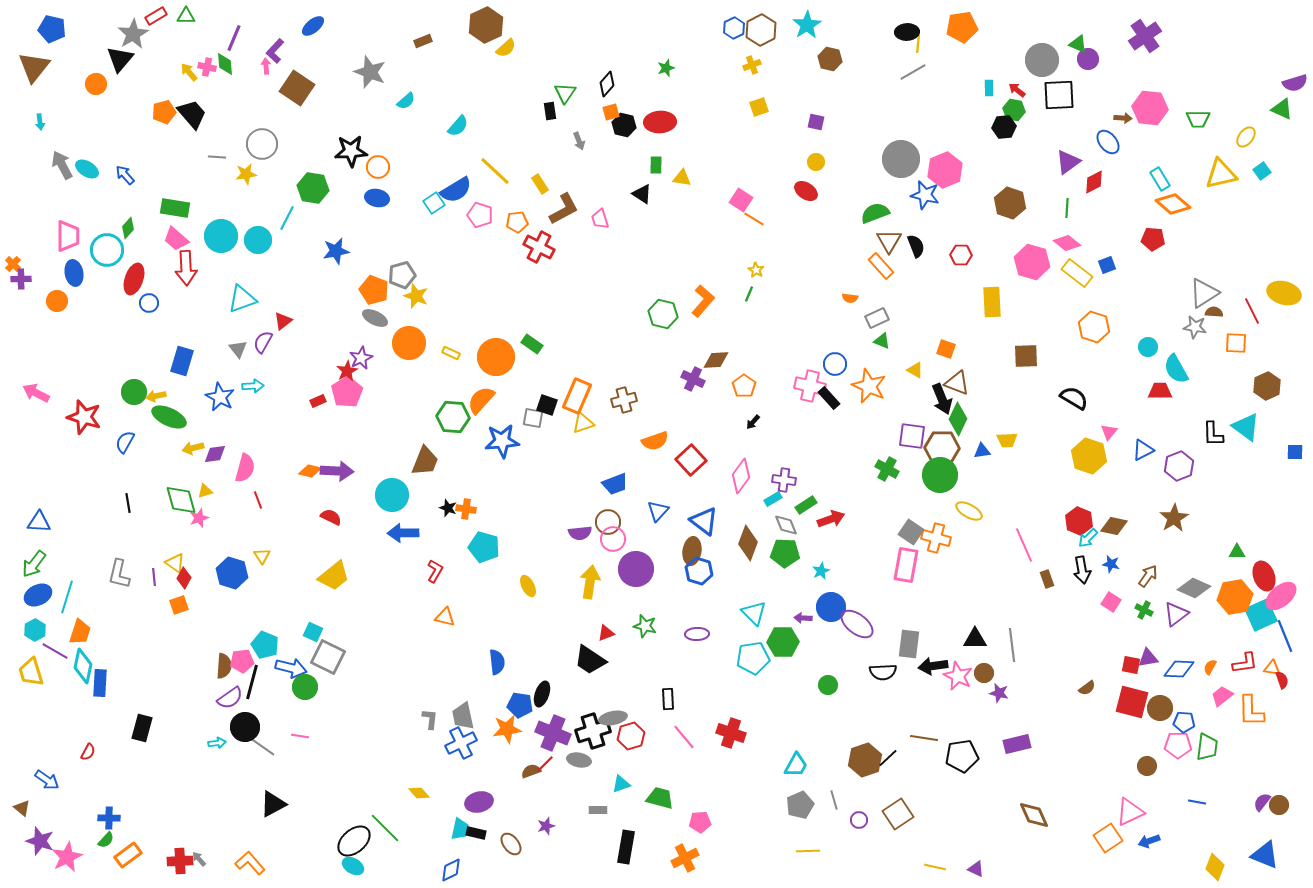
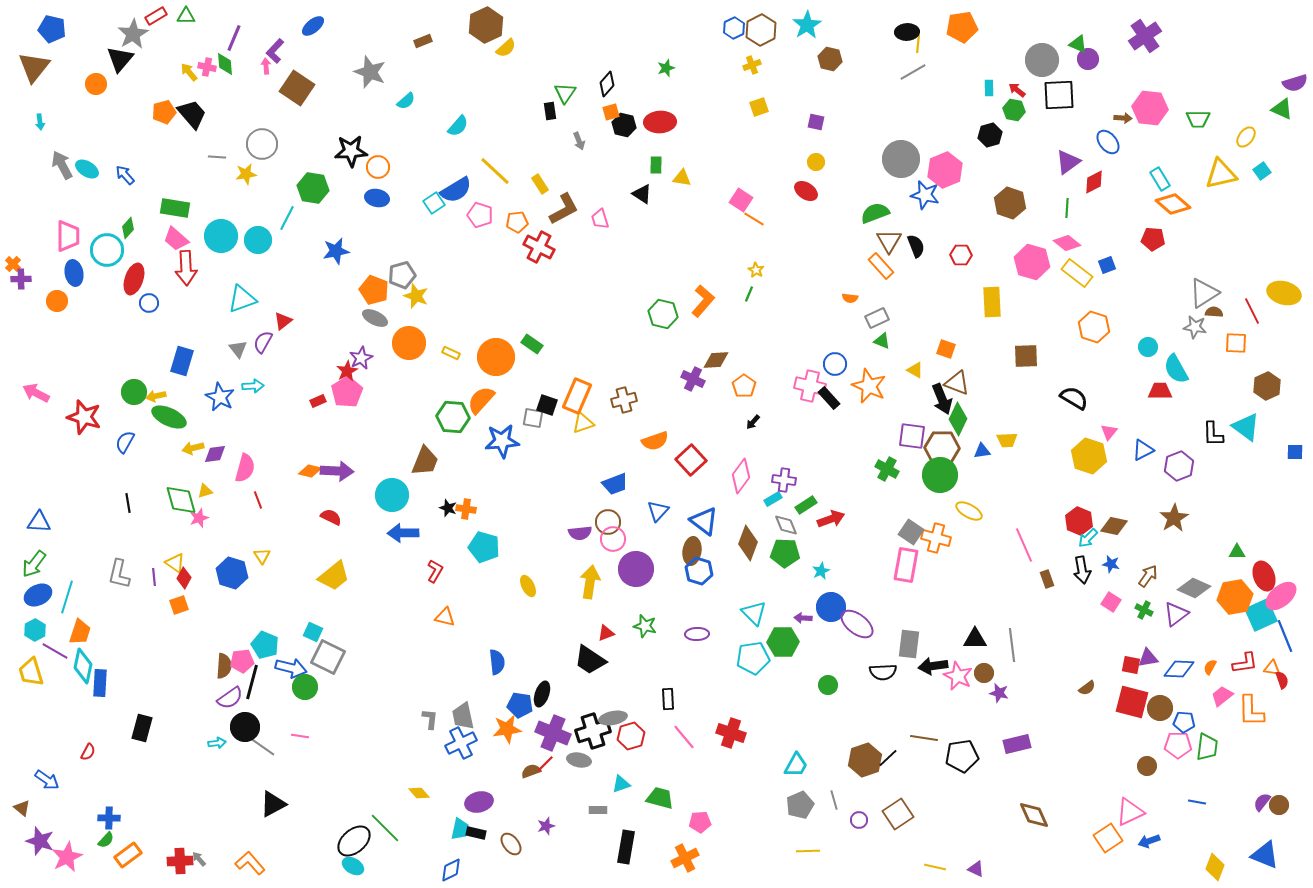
black hexagon at (1004, 127): moved 14 px left, 8 px down; rotated 10 degrees counterclockwise
